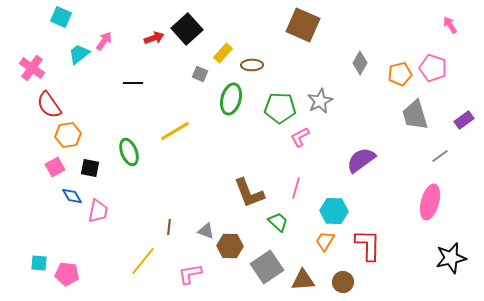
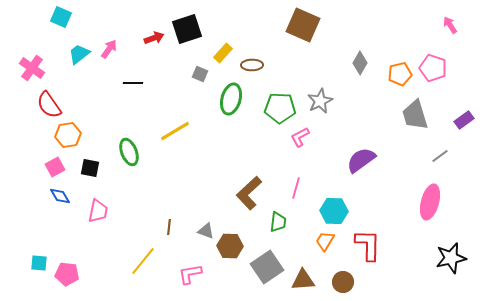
black square at (187, 29): rotated 24 degrees clockwise
pink arrow at (104, 41): moved 5 px right, 8 px down
brown L-shape at (249, 193): rotated 68 degrees clockwise
blue diamond at (72, 196): moved 12 px left
green trapezoid at (278, 222): rotated 55 degrees clockwise
